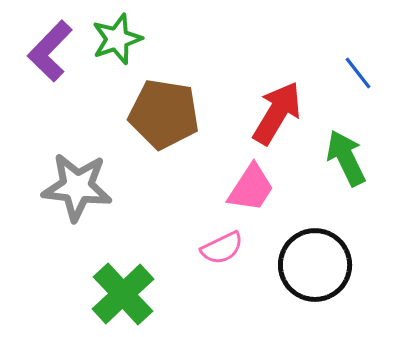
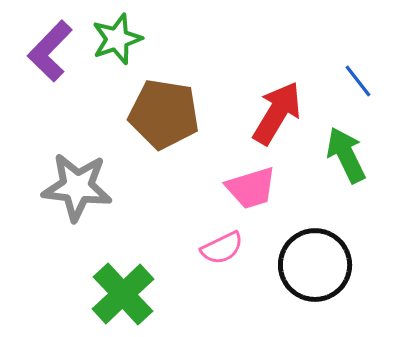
blue line: moved 8 px down
green arrow: moved 3 px up
pink trapezoid: rotated 40 degrees clockwise
